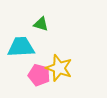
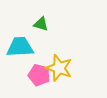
cyan trapezoid: moved 1 px left
